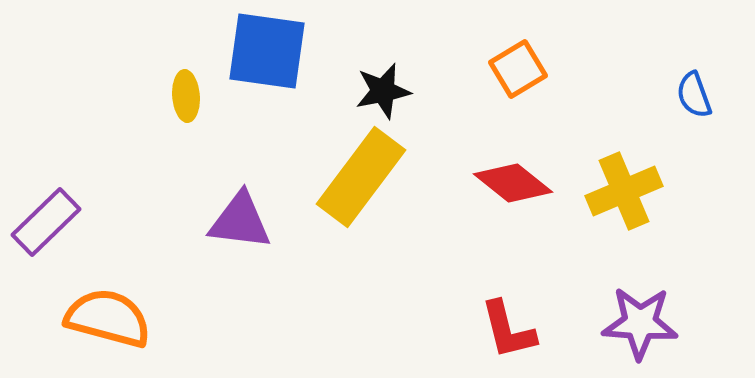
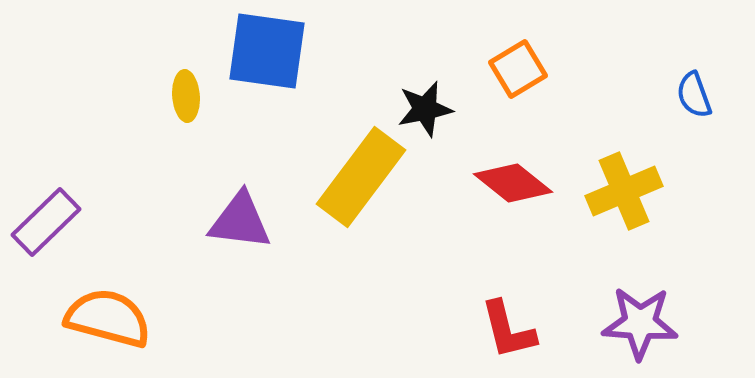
black star: moved 42 px right, 18 px down
